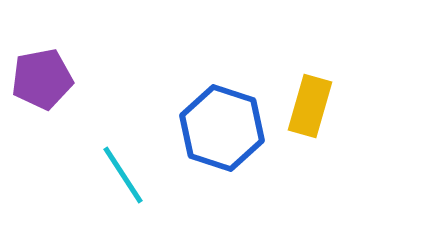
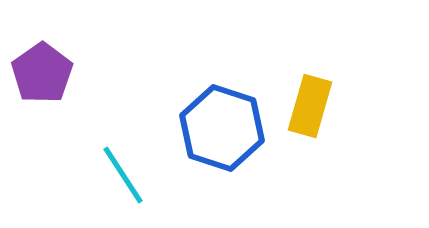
purple pentagon: moved 6 px up; rotated 24 degrees counterclockwise
